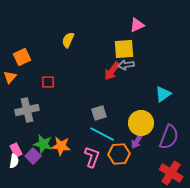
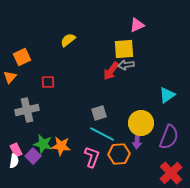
yellow semicircle: rotated 28 degrees clockwise
red arrow: moved 1 px left
cyan triangle: moved 4 px right, 1 px down
purple arrow: rotated 28 degrees counterclockwise
red cross: rotated 15 degrees clockwise
